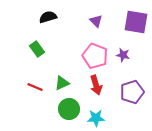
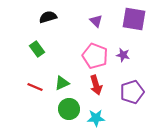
purple square: moved 2 px left, 3 px up
